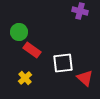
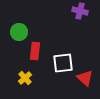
red rectangle: moved 3 px right, 1 px down; rotated 60 degrees clockwise
